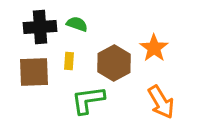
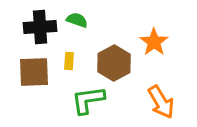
green semicircle: moved 4 px up
orange star: moved 6 px up
